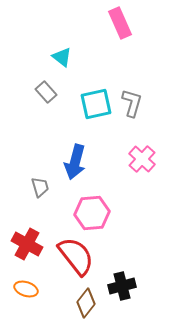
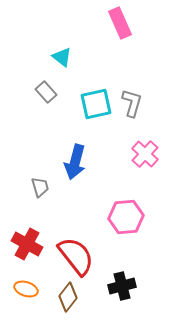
pink cross: moved 3 px right, 5 px up
pink hexagon: moved 34 px right, 4 px down
brown diamond: moved 18 px left, 6 px up
